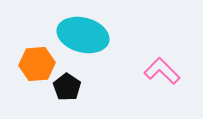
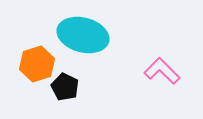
orange hexagon: rotated 12 degrees counterclockwise
black pentagon: moved 2 px left; rotated 8 degrees counterclockwise
